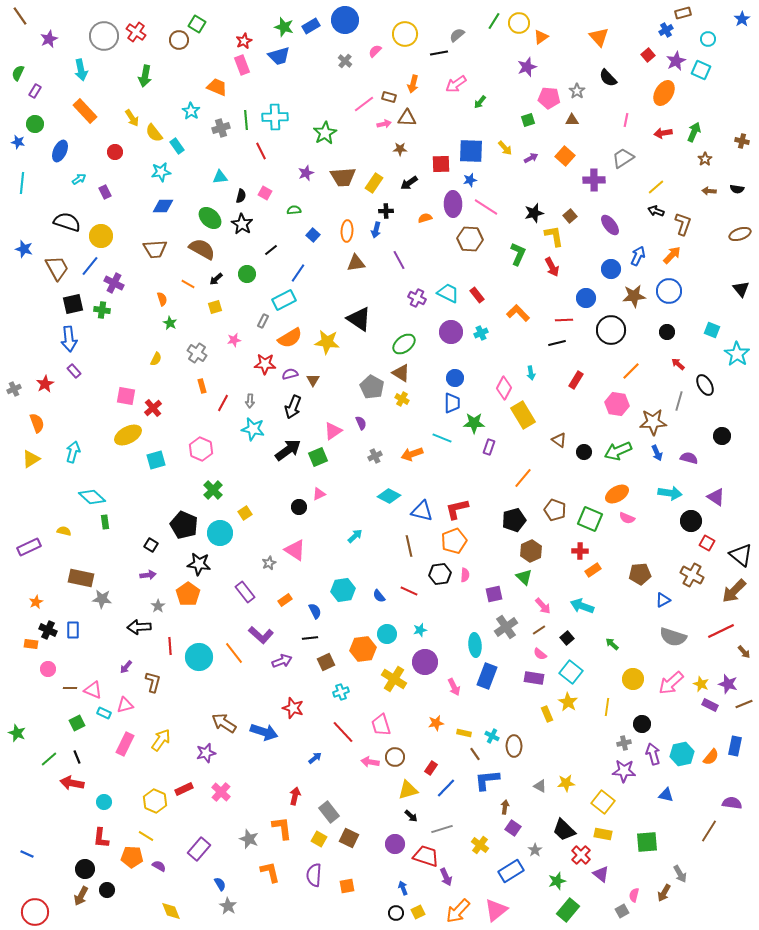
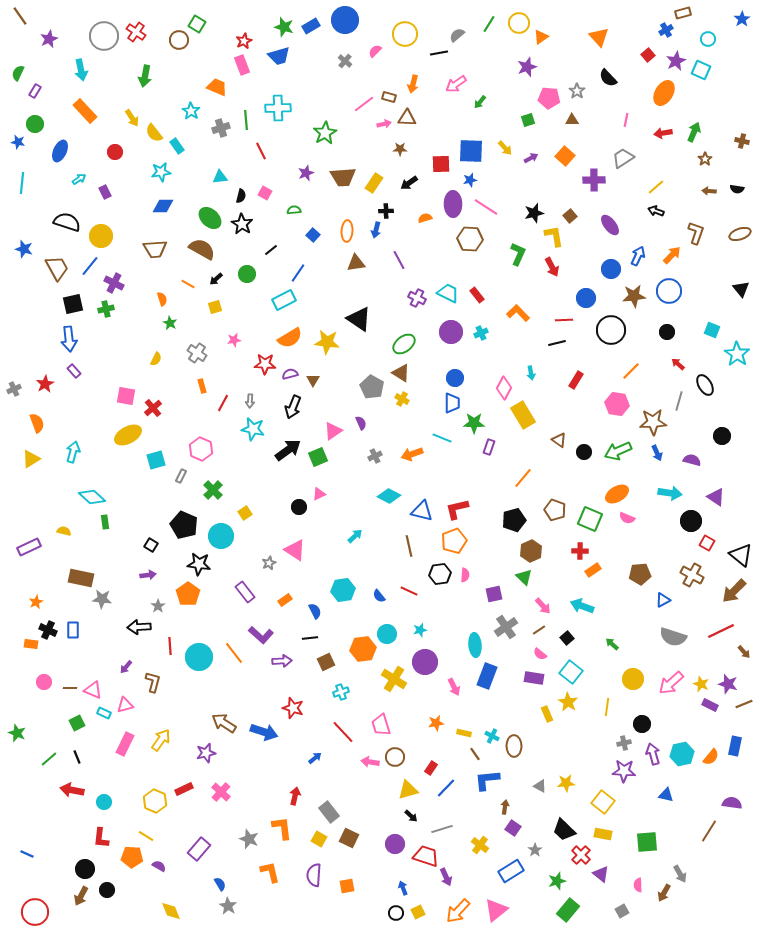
green line at (494, 21): moved 5 px left, 3 px down
cyan cross at (275, 117): moved 3 px right, 9 px up
brown L-shape at (683, 224): moved 13 px right, 9 px down
green cross at (102, 310): moved 4 px right, 1 px up; rotated 21 degrees counterclockwise
gray rectangle at (263, 321): moved 82 px left, 155 px down
purple semicircle at (689, 458): moved 3 px right, 2 px down
cyan circle at (220, 533): moved 1 px right, 3 px down
purple arrow at (282, 661): rotated 18 degrees clockwise
pink circle at (48, 669): moved 4 px left, 13 px down
red arrow at (72, 783): moved 7 px down
pink semicircle at (634, 895): moved 4 px right, 10 px up; rotated 16 degrees counterclockwise
